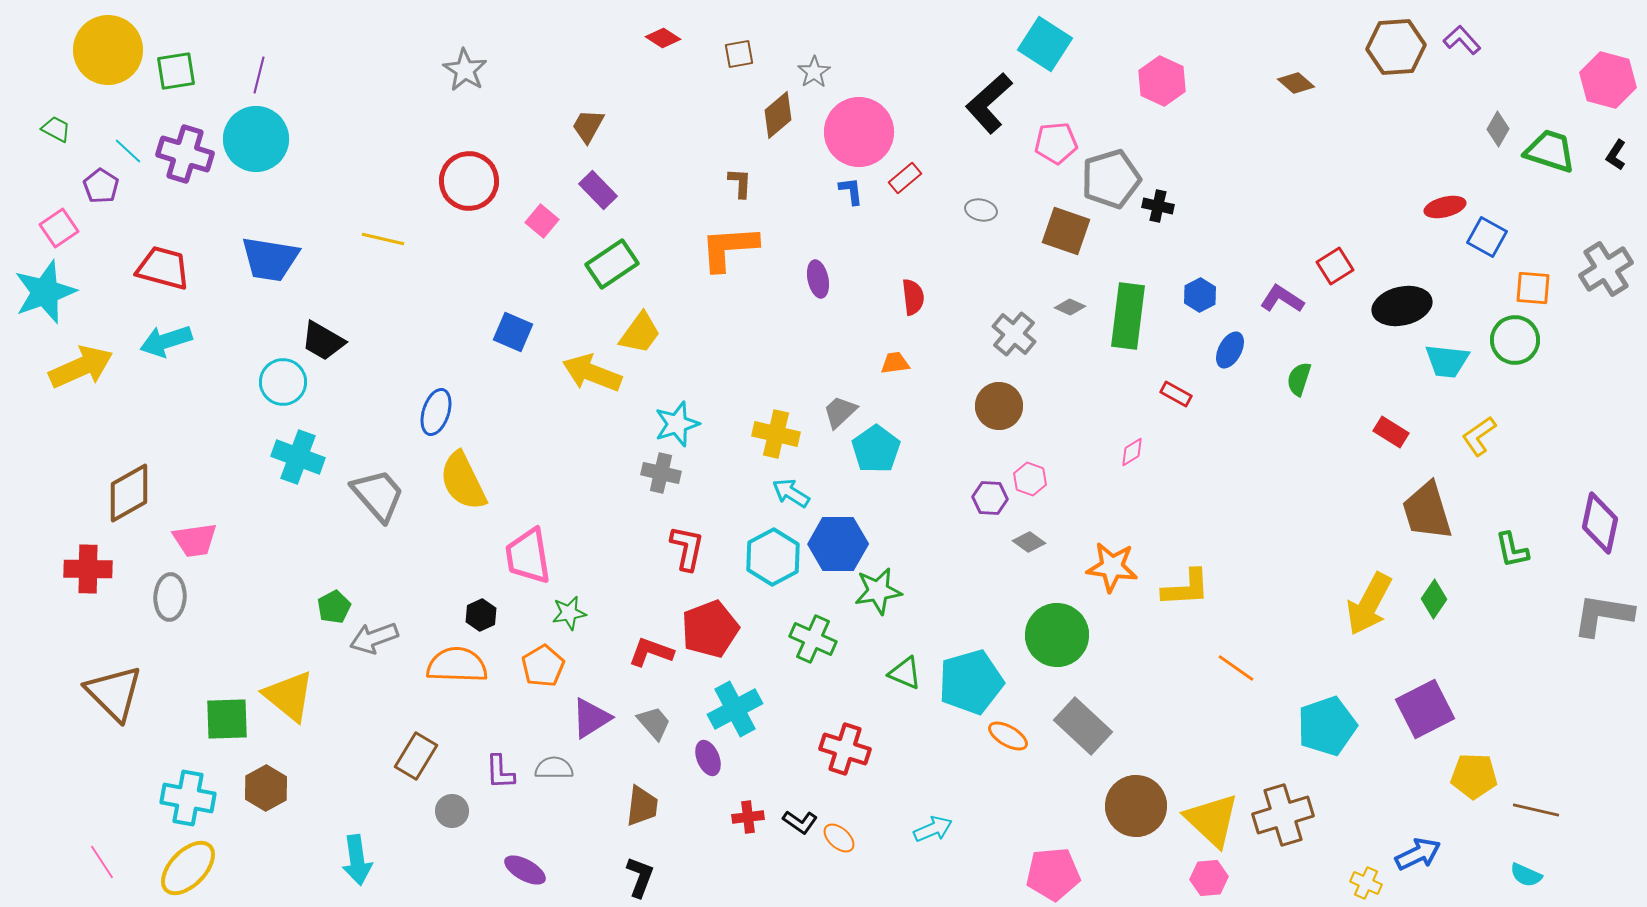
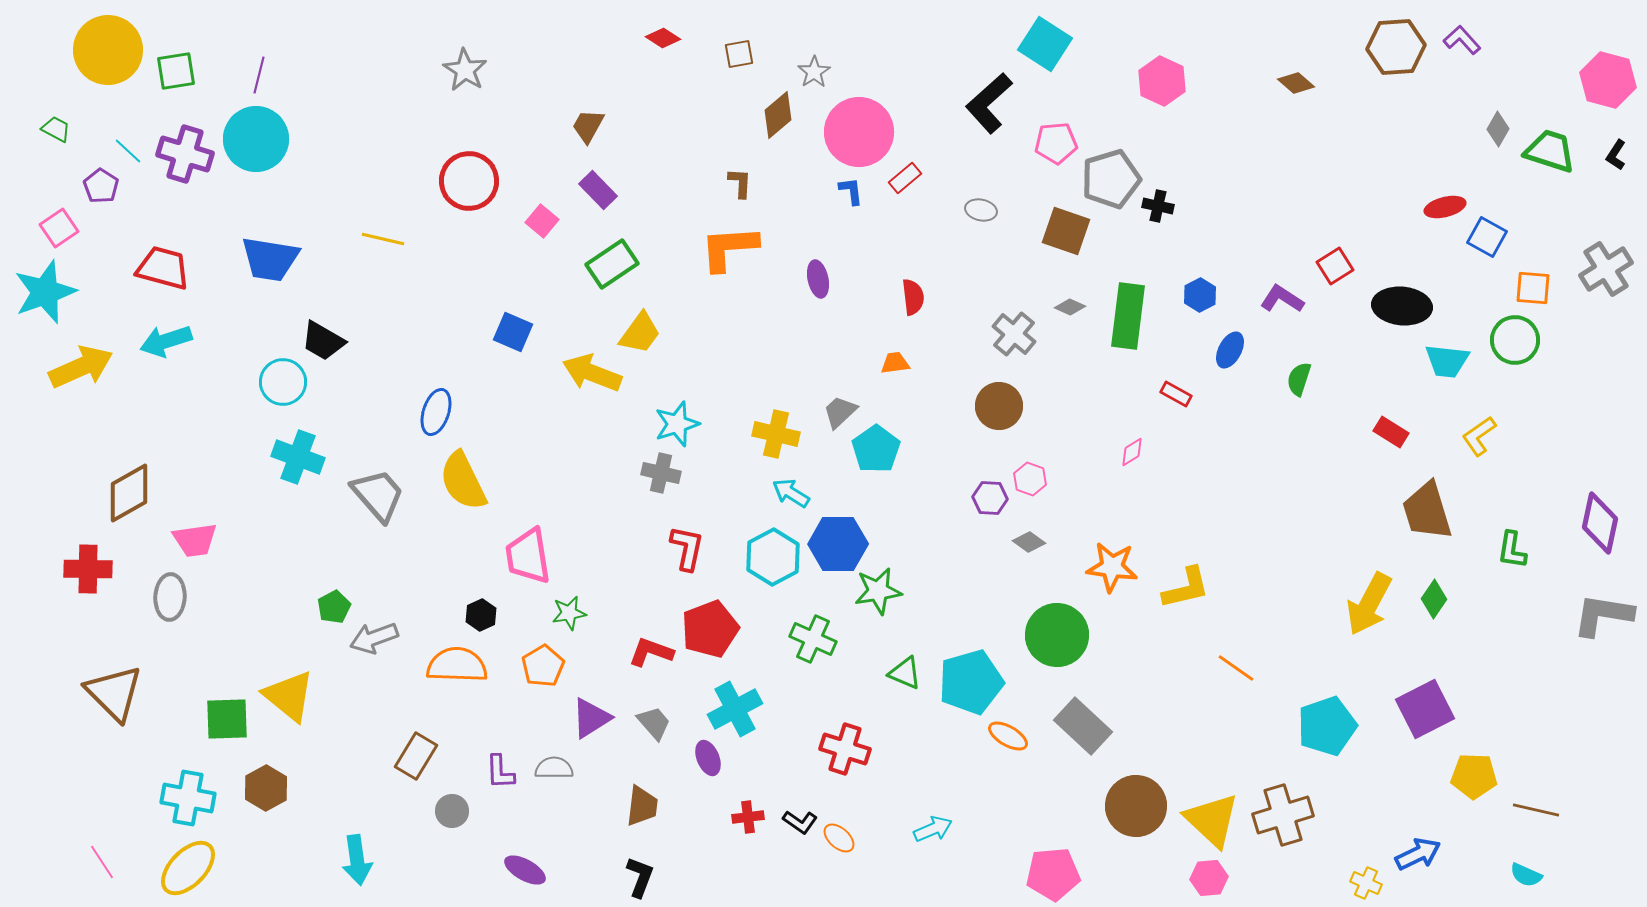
black ellipse at (1402, 306): rotated 18 degrees clockwise
green L-shape at (1512, 550): rotated 21 degrees clockwise
yellow L-shape at (1186, 588): rotated 10 degrees counterclockwise
